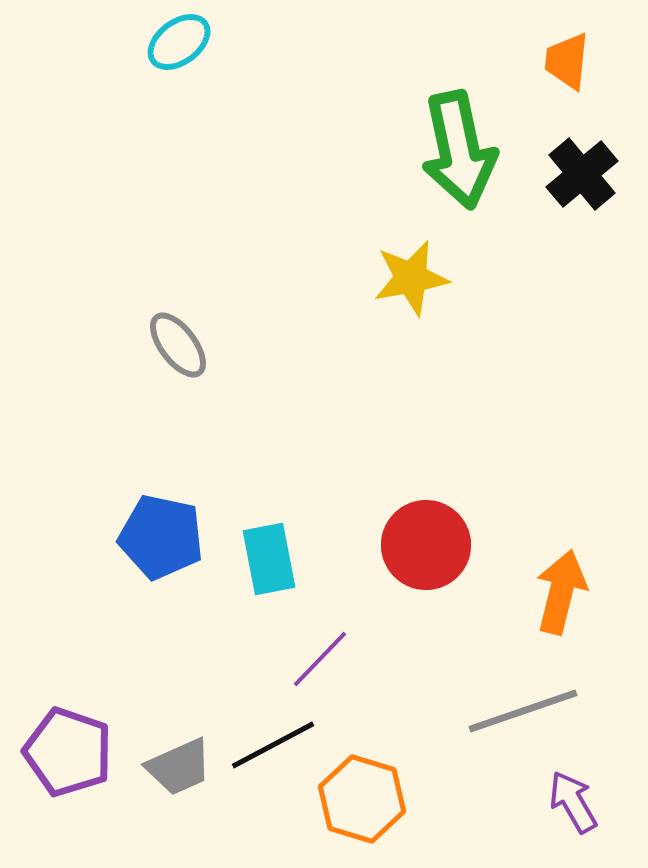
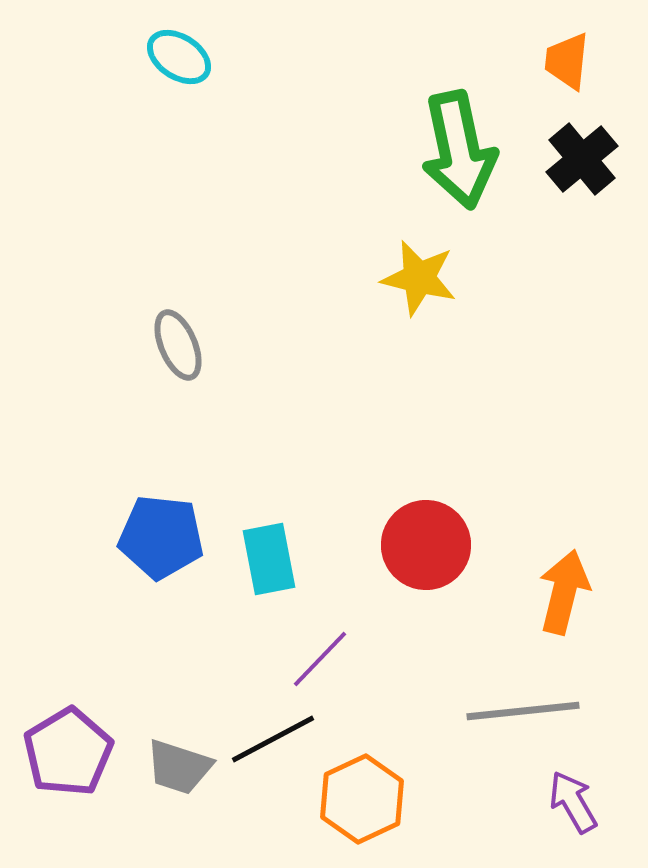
cyan ellipse: moved 15 px down; rotated 70 degrees clockwise
black cross: moved 15 px up
yellow star: moved 8 px right; rotated 24 degrees clockwise
gray ellipse: rotated 14 degrees clockwise
blue pentagon: rotated 6 degrees counterclockwise
orange arrow: moved 3 px right
gray line: rotated 13 degrees clockwise
black line: moved 6 px up
purple pentagon: rotated 22 degrees clockwise
gray trapezoid: rotated 42 degrees clockwise
orange hexagon: rotated 18 degrees clockwise
